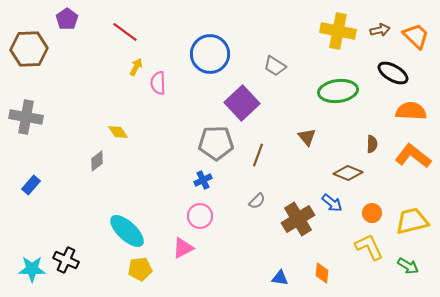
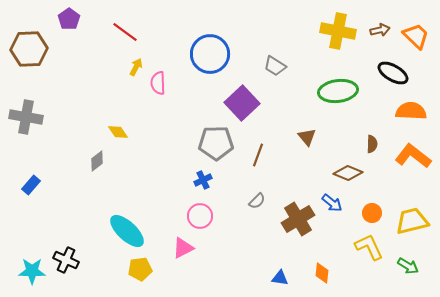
purple pentagon: moved 2 px right
cyan star: moved 2 px down
